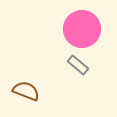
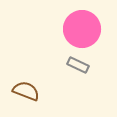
gray rectangle: rotated 15 degrees counterclockwise
